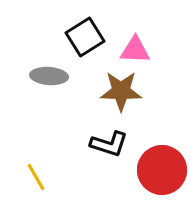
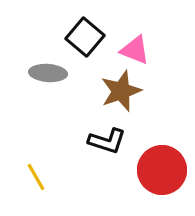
black square: rotated 18 degrees counterclockwise
pink triangle: rotated 20 degrees clockwise
gray ellipse: moved 1 px left, 3 px up
brown star: rotated 21 degrees counterclockwise
black L-shape: moved 2 px left, 3 px up
